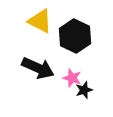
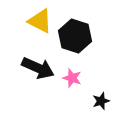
black hexagon: rotated 8 degrees counterclockwise
black star: moved 17 px right, 11 px down
